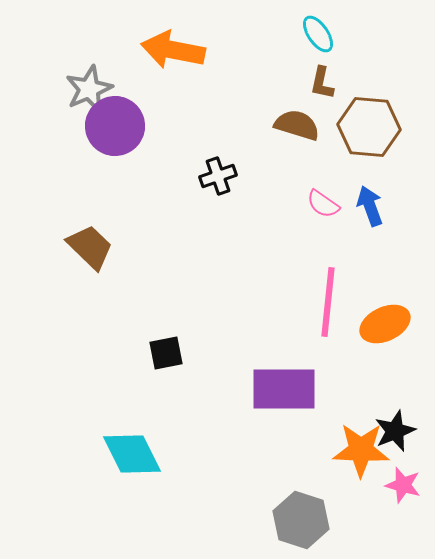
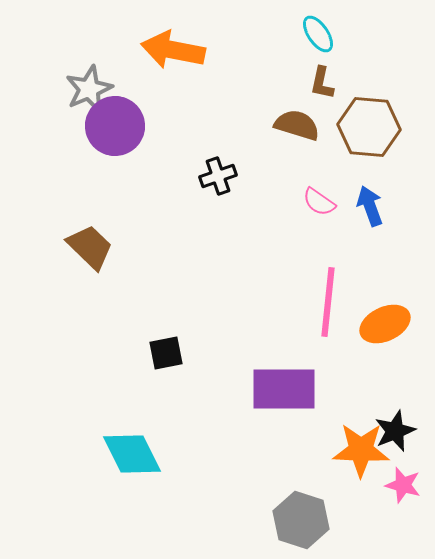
pink semicircle: moved 4 px left, 2 px up
